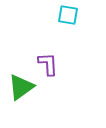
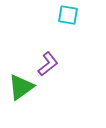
purple L-shape: rotated 55 degrees clockwise
